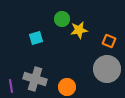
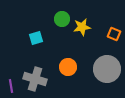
yellow star: moved 3 px right, 3 px up
orange square: moved 5 px right, 7 px up
orange circle: moved 1 px right, 20 px up
